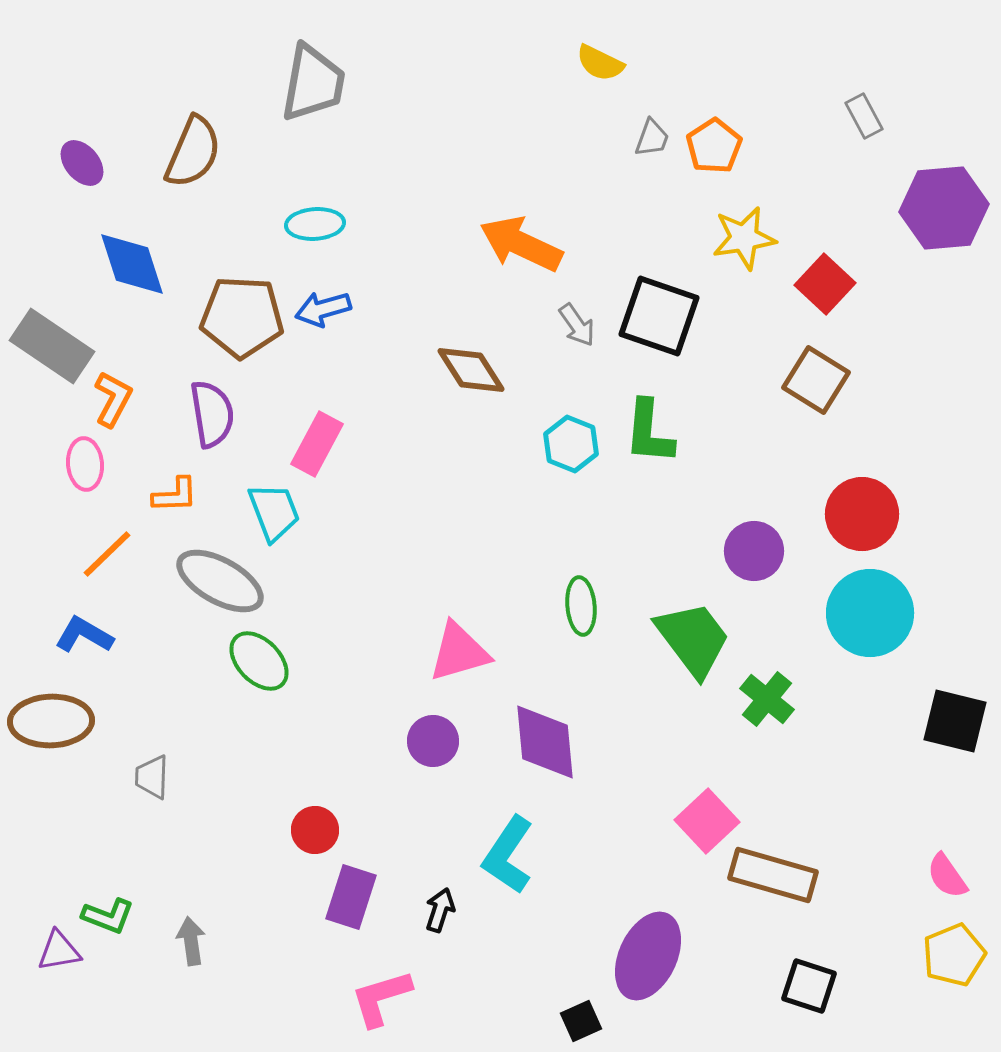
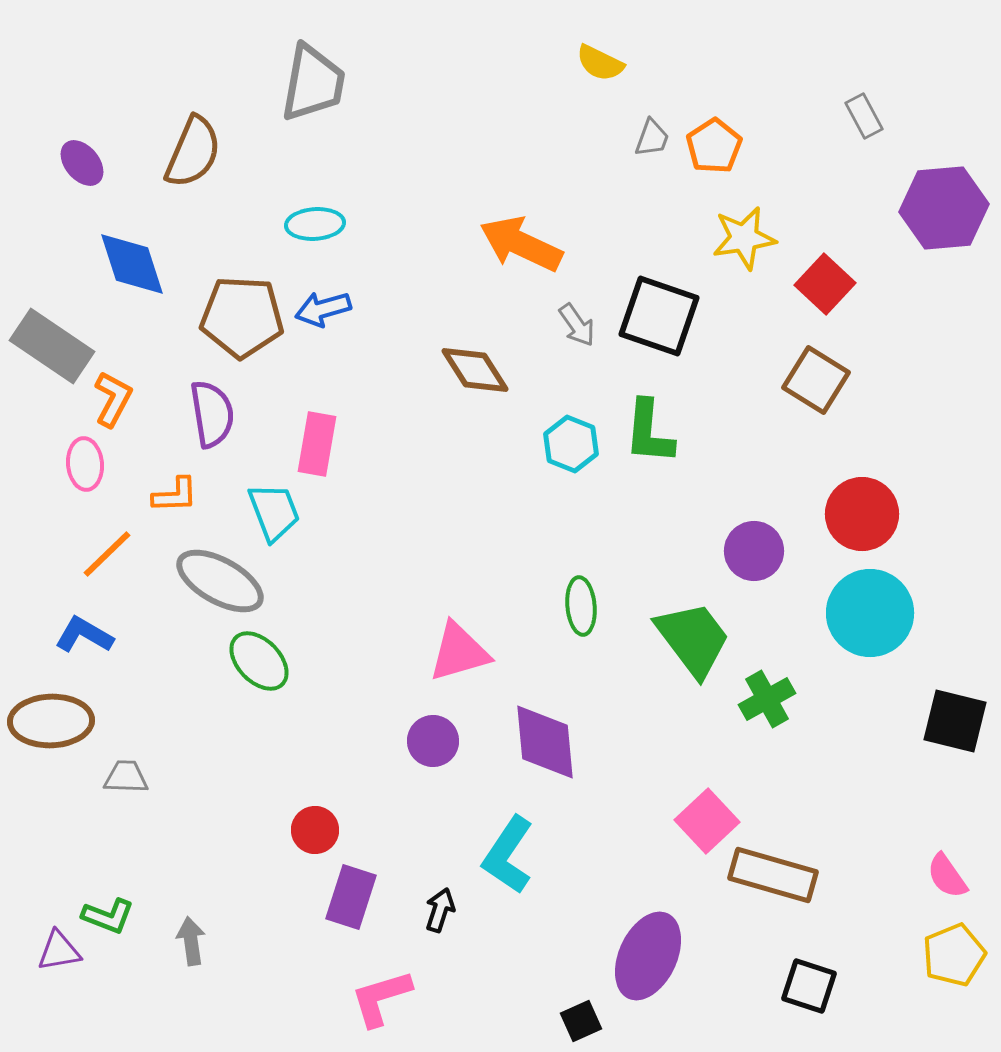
brown diamond at (471, 370): moved 4 px right
pink rectangle at (317, 444): rotated 18 degrees counterclockwise
green cross at (767, 699): rotated 22 degrees clockwise
gray trapezoid at (152, 777): moved 26 px left; rotated 90 degrees clockwise
